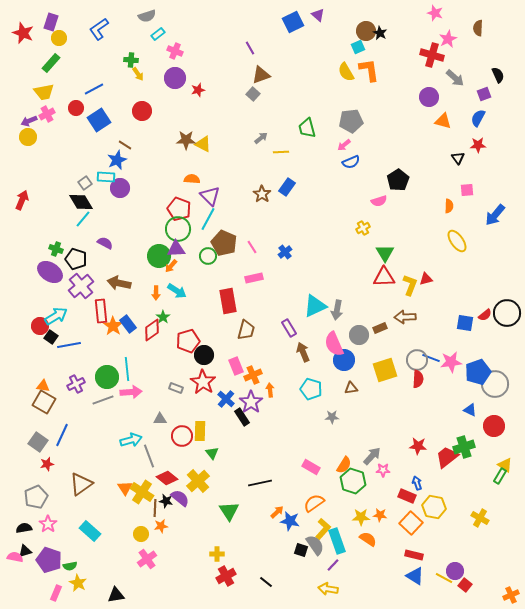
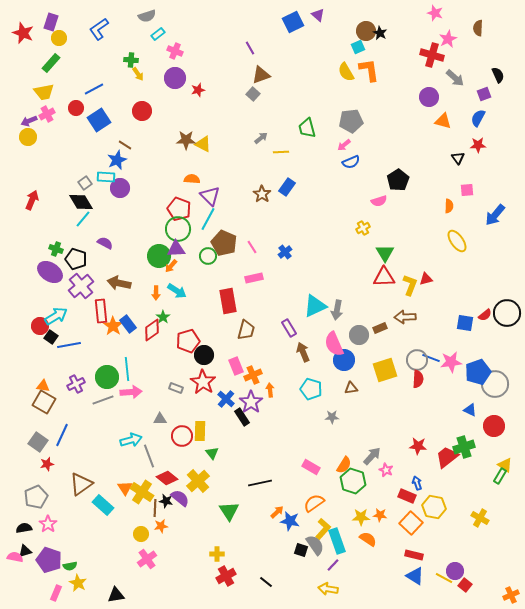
red arrow at (22, 200): moved 10 px right
pink star at (383, 470): moved 3 px right; rotated 24 degrees clockwise
cyan rectangle at (90, 531): moved 13 px right, 26 px up
